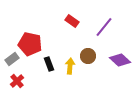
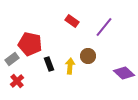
purple diamond: moved 4 px right, 13 px down
